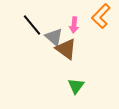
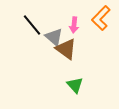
orange L-shape: moved 2 px down
green triangle: moved 1 px left, 1 px up; rotated 18 degrees counterclockwise
